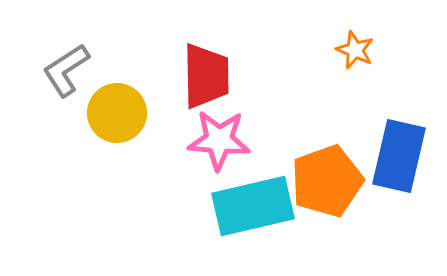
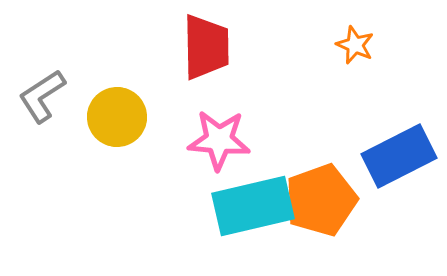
orange star: moved 5 px up
gray L-shape: moved 24 px left, 26 px down
red trapezoid: moved 29 px up
yellow circle: moved 4 px down
blue rectangle: rotated 50 degrees clockwise
orange pentagon: moved 6 px left, 19 px down
